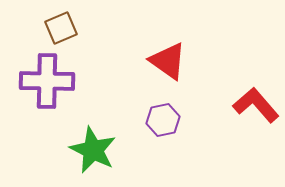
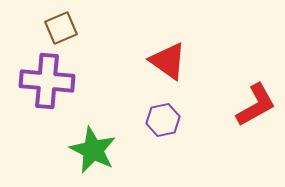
purple cross: rotated 4 degrees clockwise
red L-shape: rotated 102 degrees clockwise
